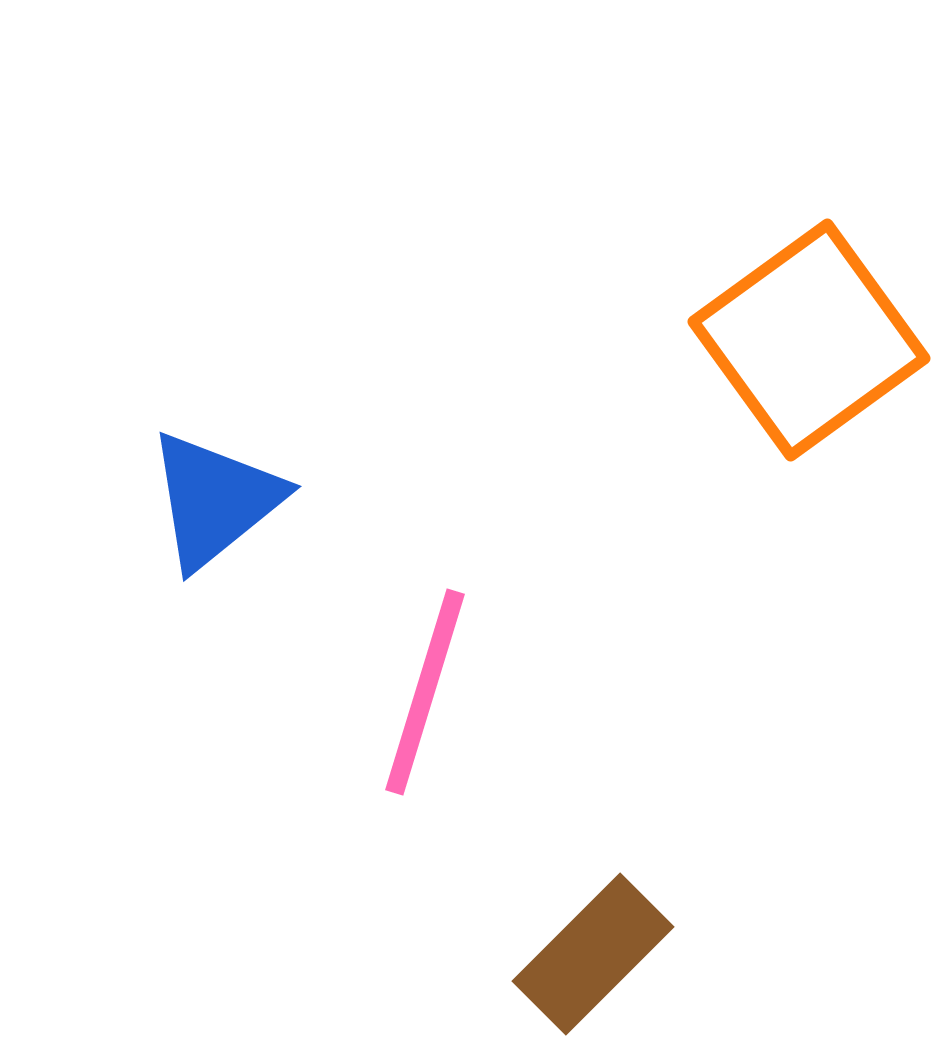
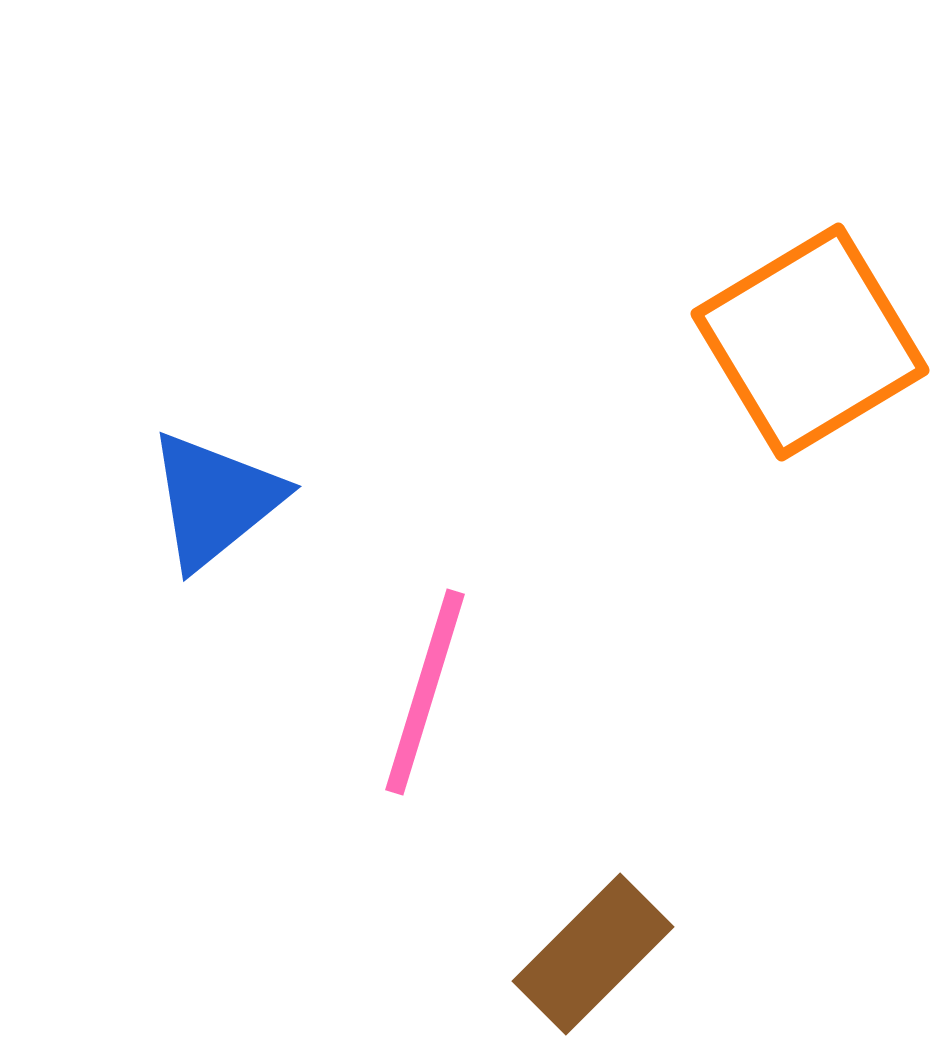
orange square: moved 1 px right, 2 px down; rotated 5 degrees clockwise
